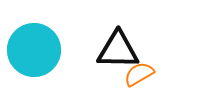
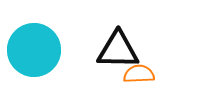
orange semicircle: rotated 28 degrees clockwise
